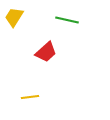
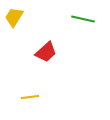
green line: moved 16 px right, 1 px up
